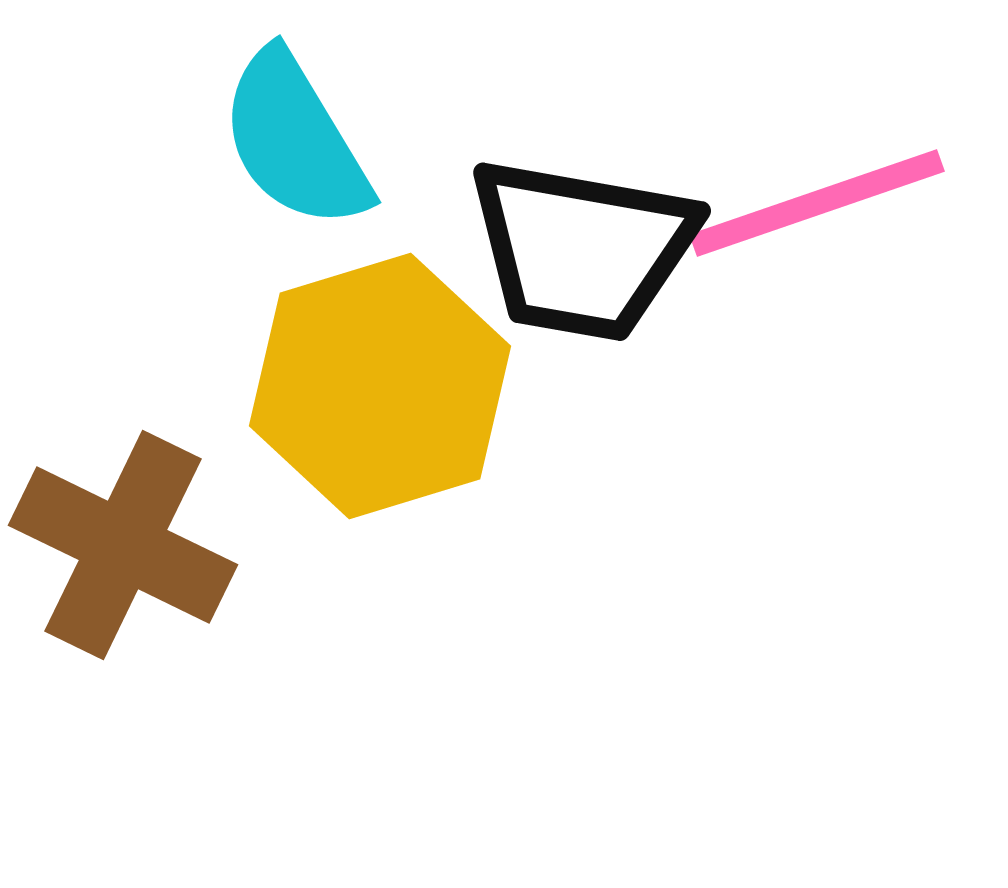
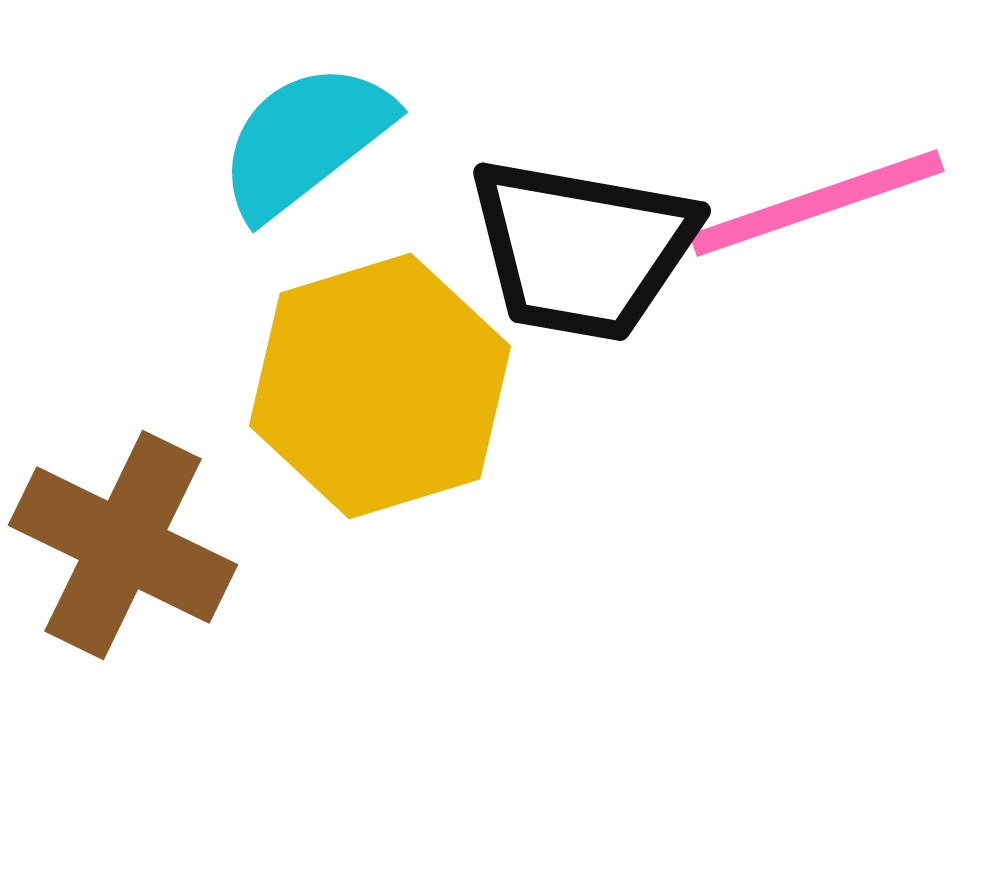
cyan semicircle: moved 10 px right; rotated 83 degrees clockwise
